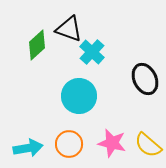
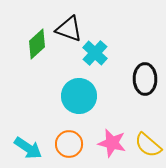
green diamond: moved 1 px up
cyan cross: moved 3 px right, 1 px down
black ellipse: rotated 24 degrees clockwise
cyan arrow: rotated 44 degrees clockwise
